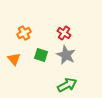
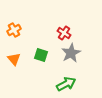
orange cross: moved 10 px left, 3 px up
gray star: moved 5 px right, 2 px up; rotated 18 degrees clockwise
green arrow: moved 1 px left, 1 px up
